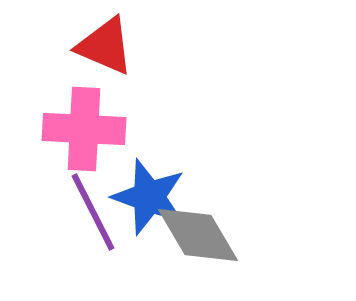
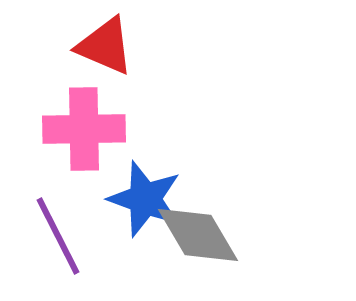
pink cross: rotated 4 degrees counterclockwise
blue star: moved 4 px left, 2 px down
purple line: moved 35 px left, 24 px down
